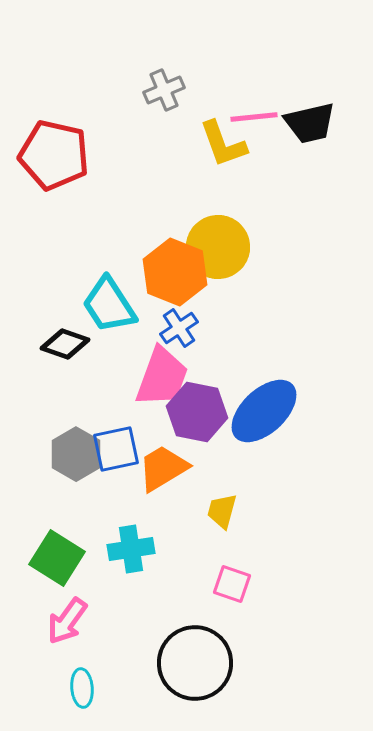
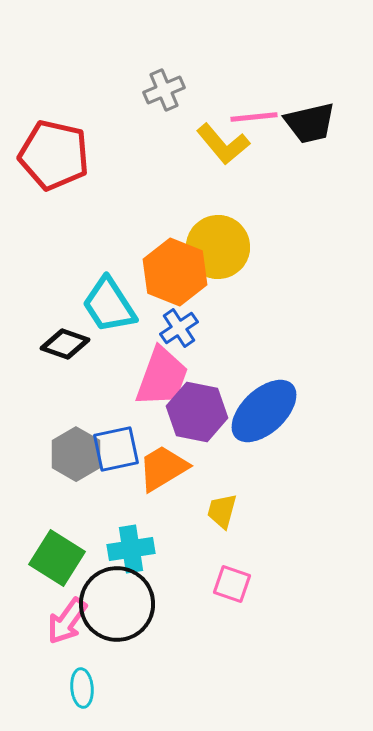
yellow L-shape: rotated 20 degrees counterclockwise
black circle: moved 78 px left, 59 px up
